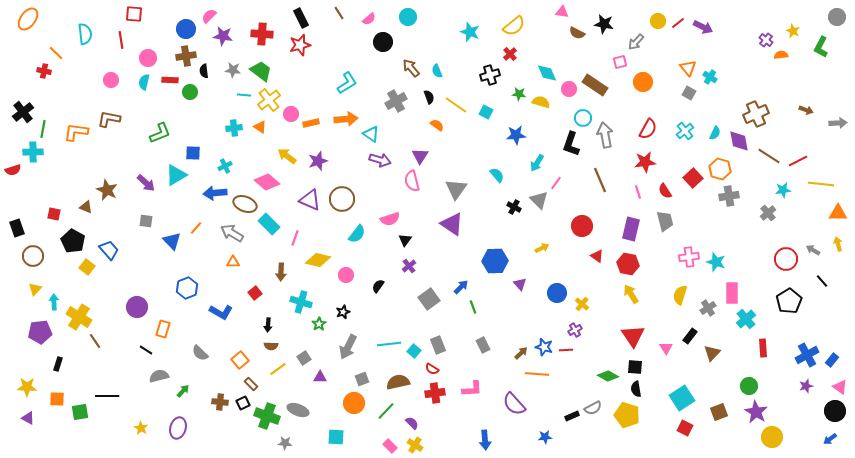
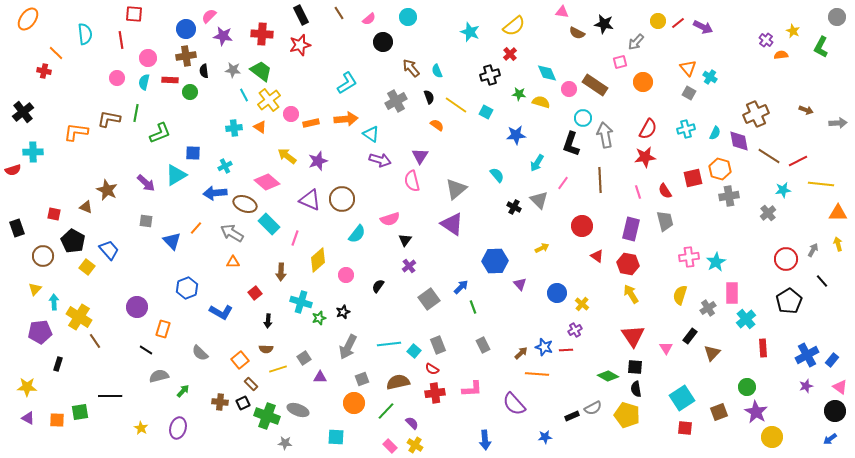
black rectangle at (301, 18): moved 3 px up
pink circle at (111, 80): moved 6 px right, 2 px up
cyan line at (244, 95): rotated 56 degrees clockwise
green line at (43, 129): moved 93 px right, 16 px up
cyan cross at (685, 131): moved 1 px right, 2 px up; rotated 24 degrees clockwise
red star at (645, 162): moved 5 px up
red square at (693, 178): rotated 30 degrees clockwise
brown line at (600, 180): rotated 20 degrees clockwise
pink line at (556, 183): moved 7 px right
gray triangle at (456, 189): rotated 15 degrees clockwise
gray arrow at (813, 250): rotated 88 degrees clockwise
brown circle at (33, 256): moved 10 px right
yellow diamond at (318, 260): rotated 55 degrees counterclockwise
cyan star at (716, 262): rotated 24 degrees clockwise
green star at (319, 324): moved 6 px up; rotated 16 degrees clockwise
black arrow at (268, 325): moved 4 px up
brown semicircle at (271, 346): moved 5 px left, 3 px down
yellow line at (278, 369): rotated 18 degrees clockwise
green circle at (749, 386): moved 2 px left, 1 px down
black line at (107, 396): moved 3 px right
orange square at (57, 399): moved 21 px down
red square at (685, 428): rotated 21 degrees counterclockwise
